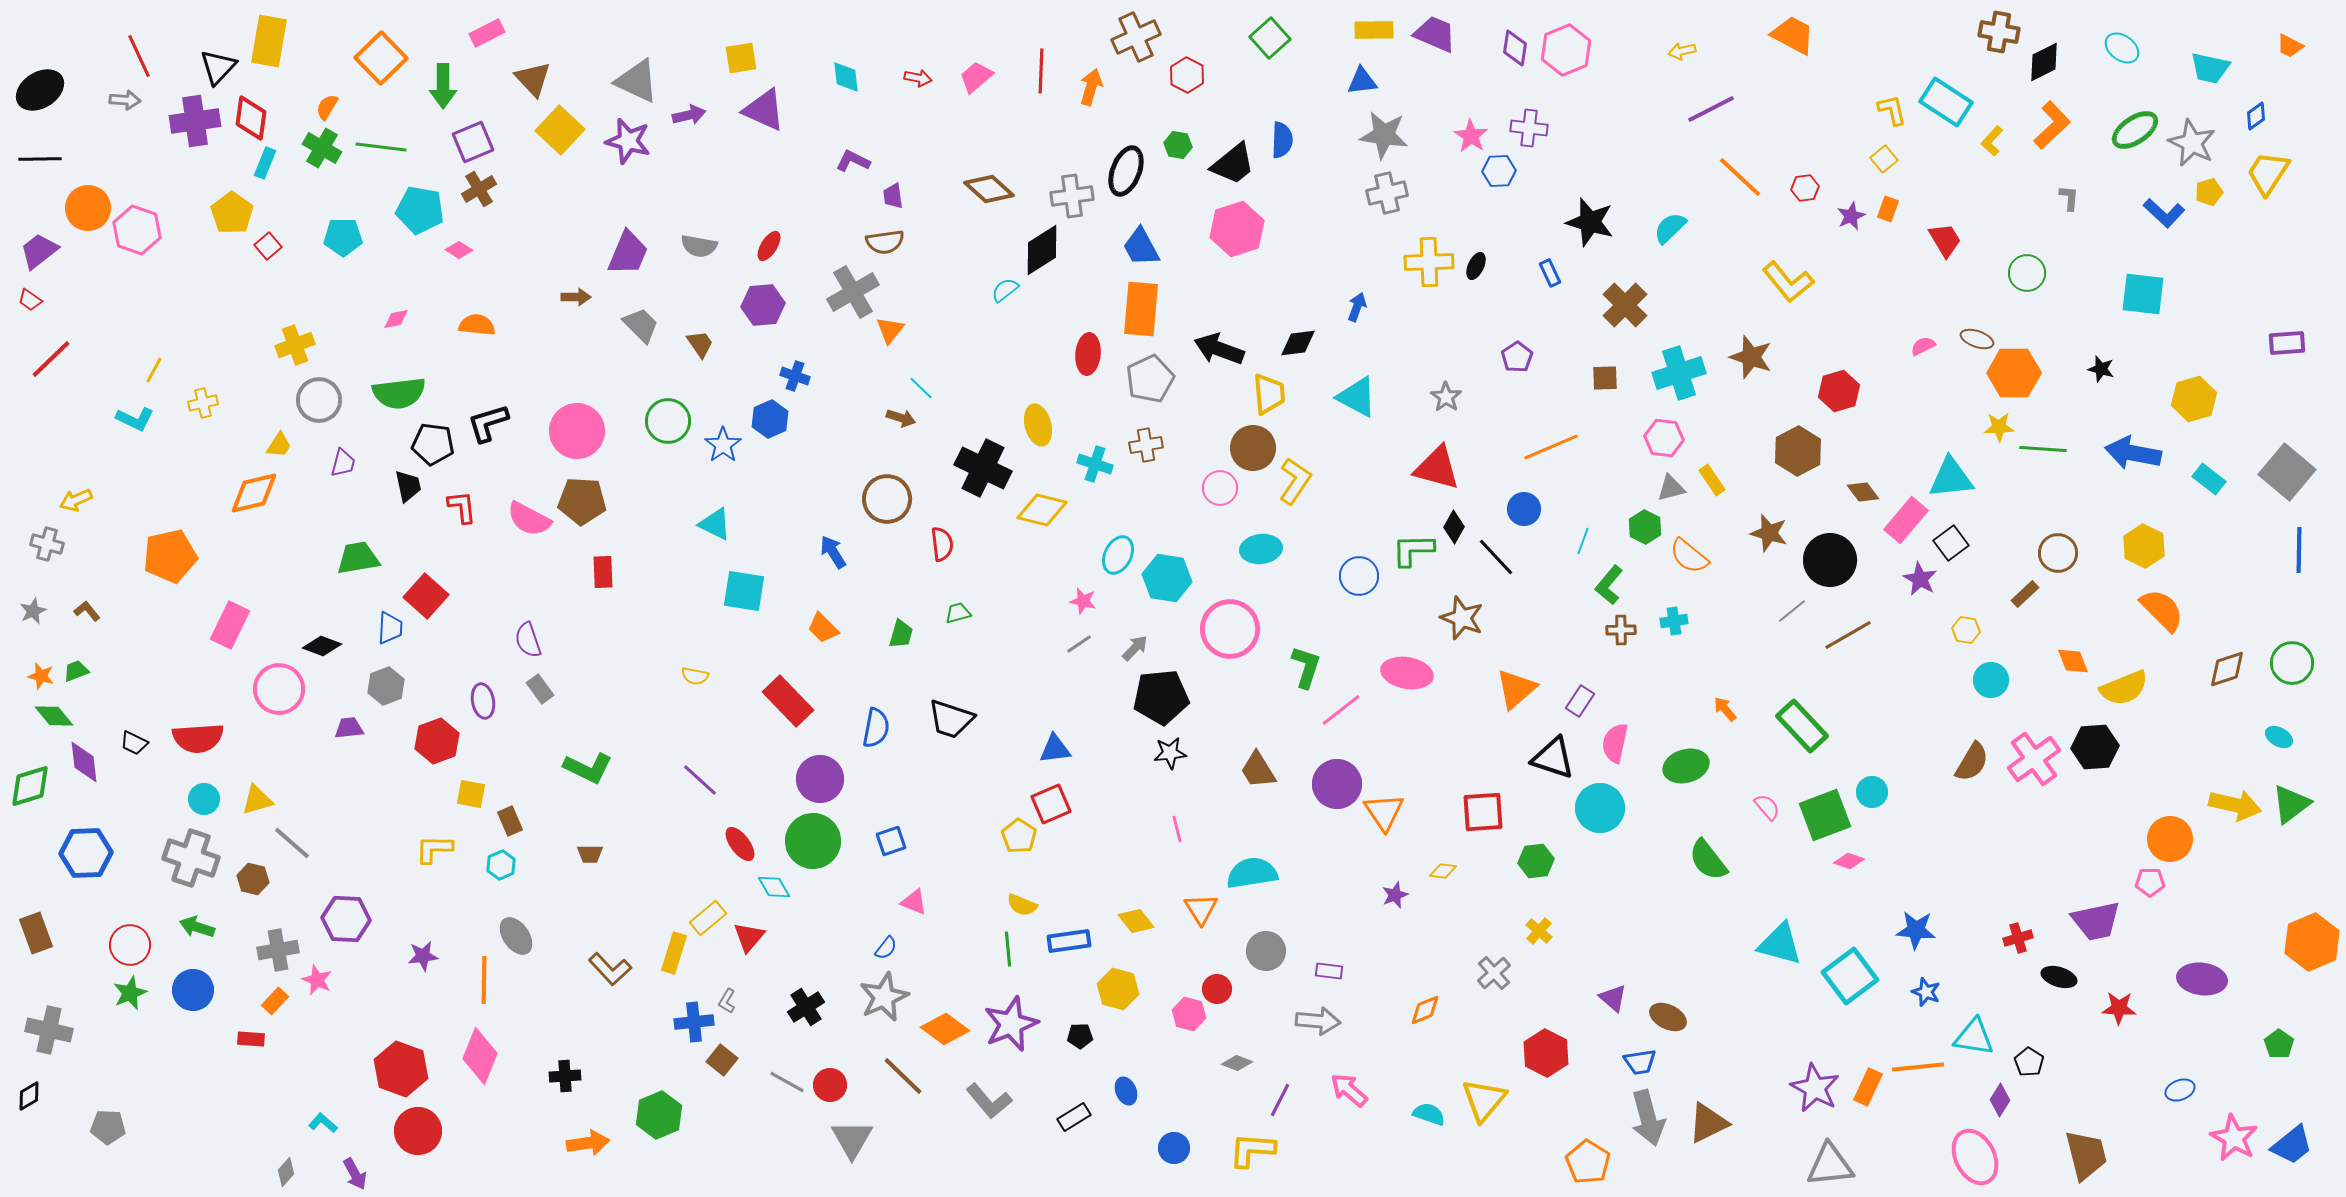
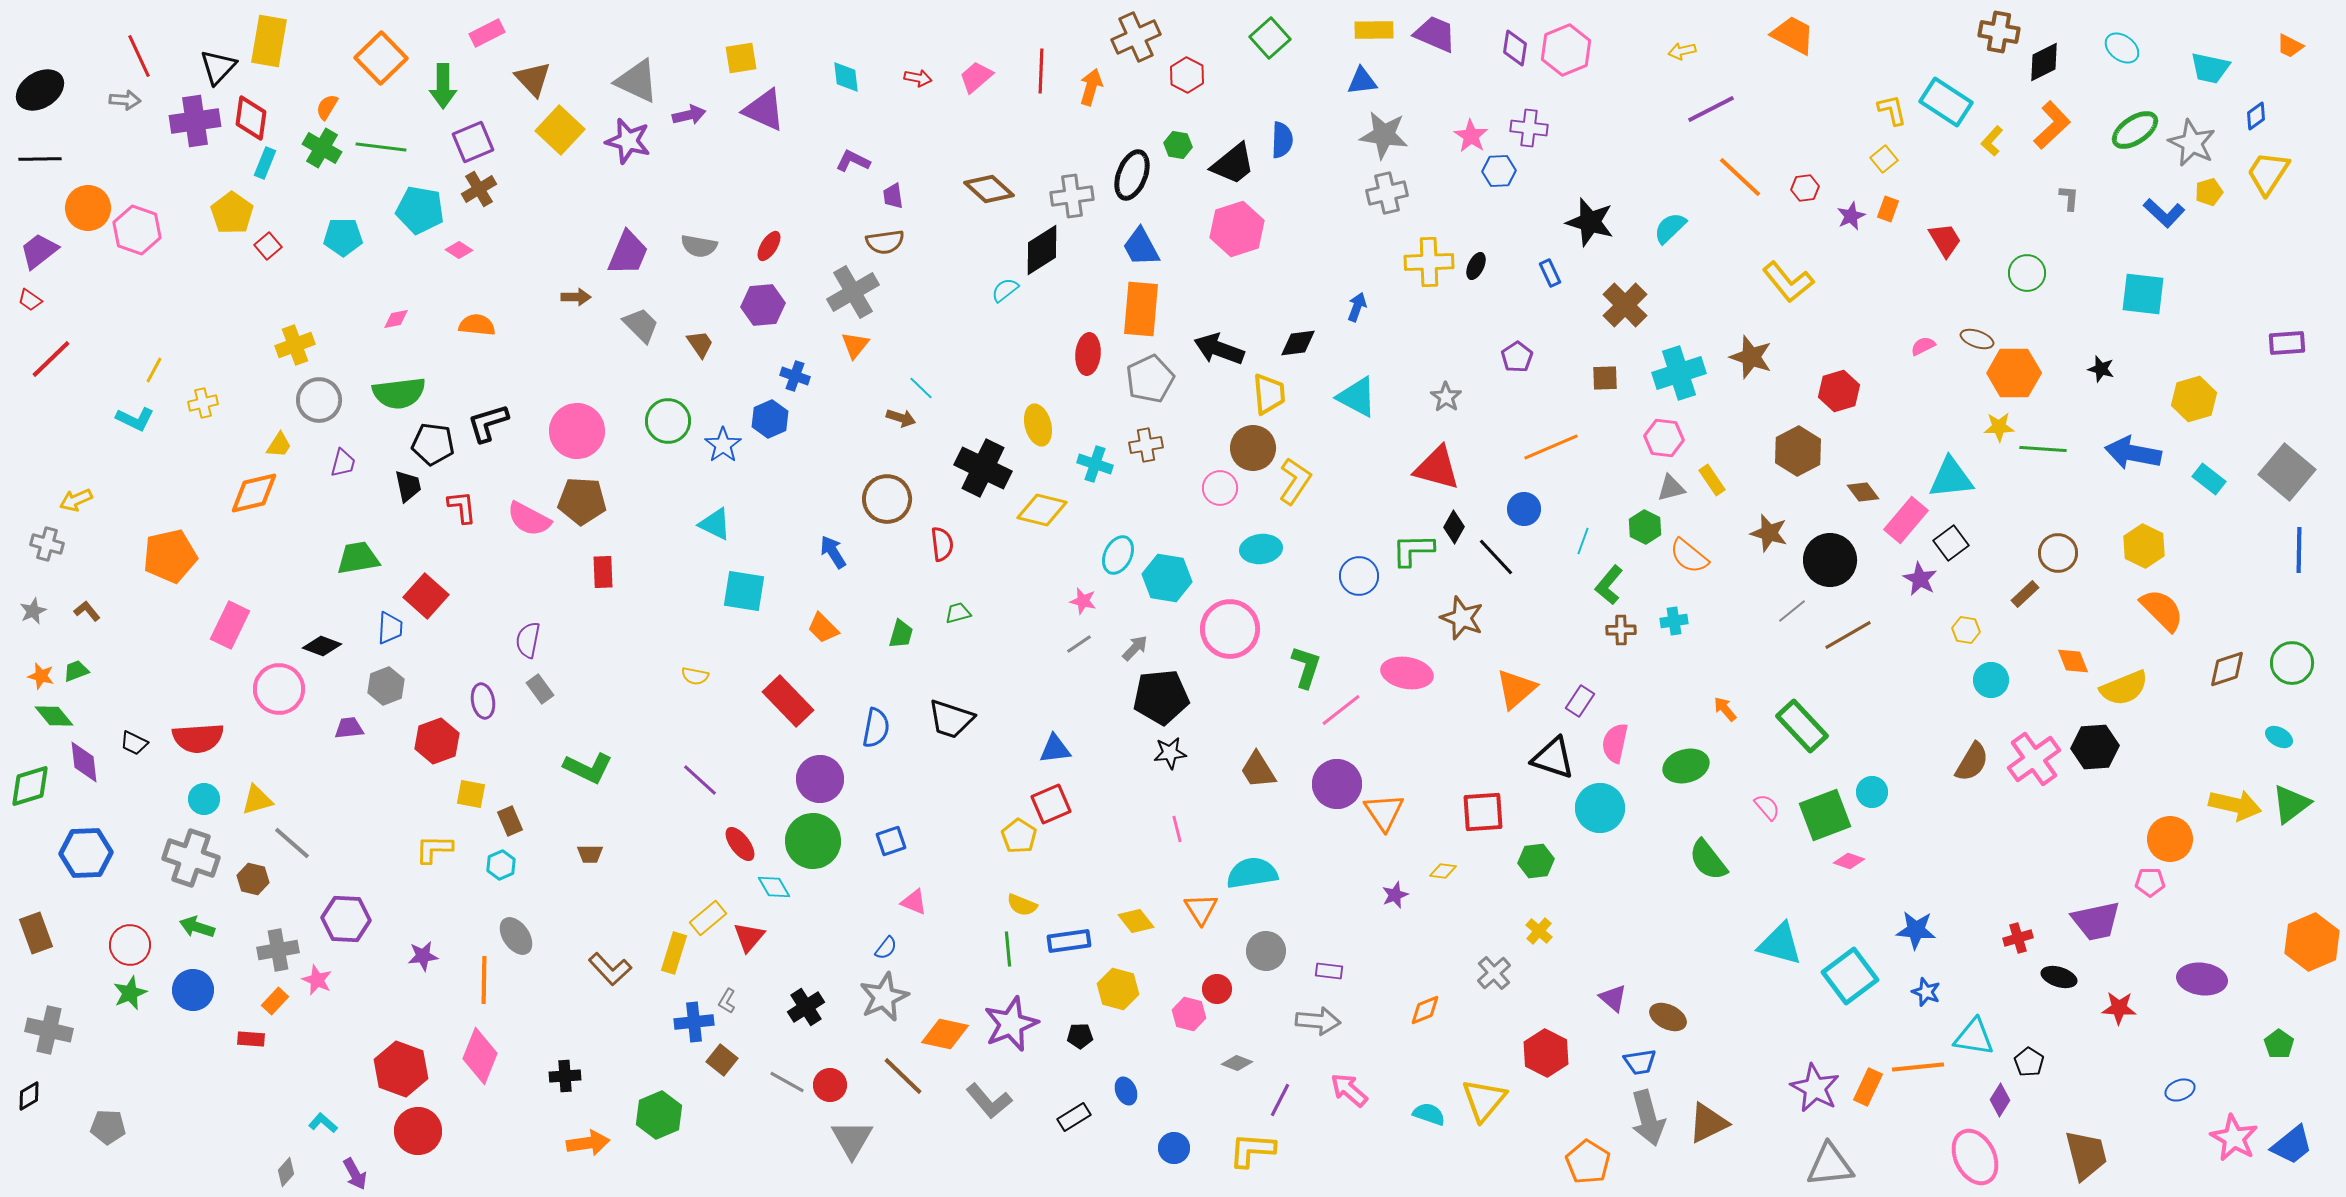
black ellipse at (1126, 171): moved 6 px right, 4 px down
orange triangle at (890, 330): moved 35 px left, 15 px down
purple semicircle at (528, 640): rotated 30 degrees clockwise
orange diamond at (945, 1029): moved 5 px down; rotated 24 degrees counterclockwise
